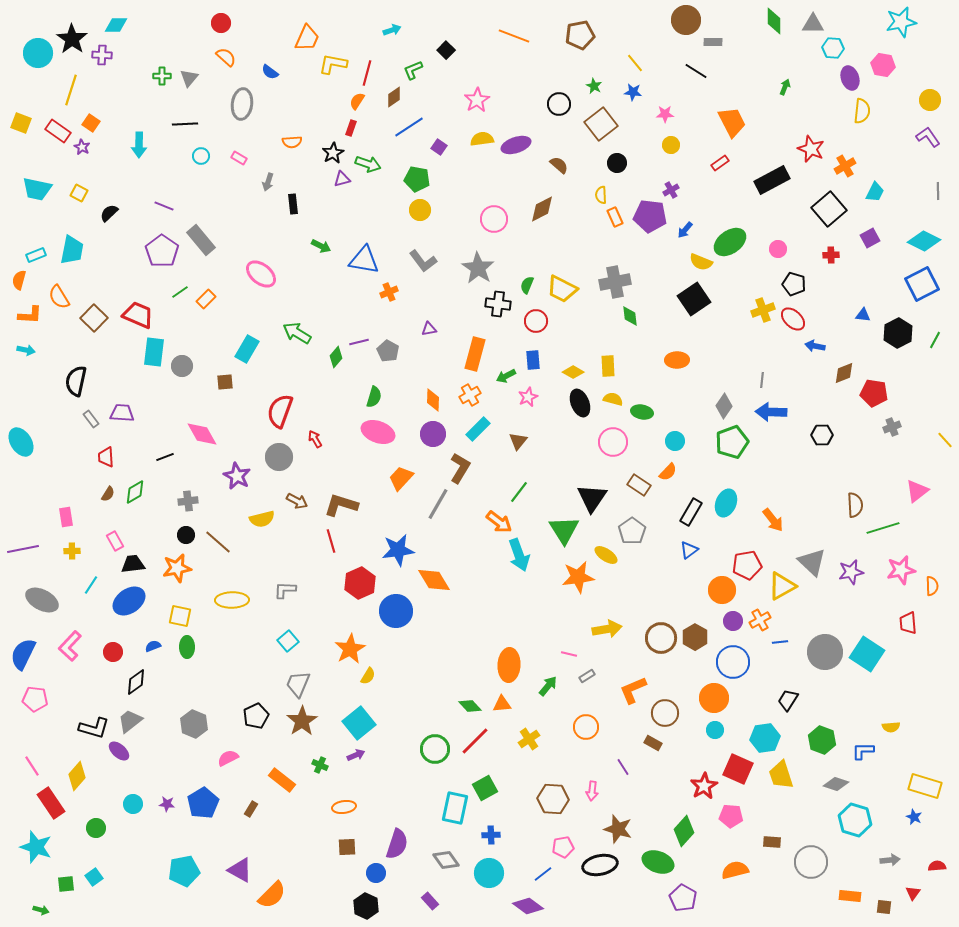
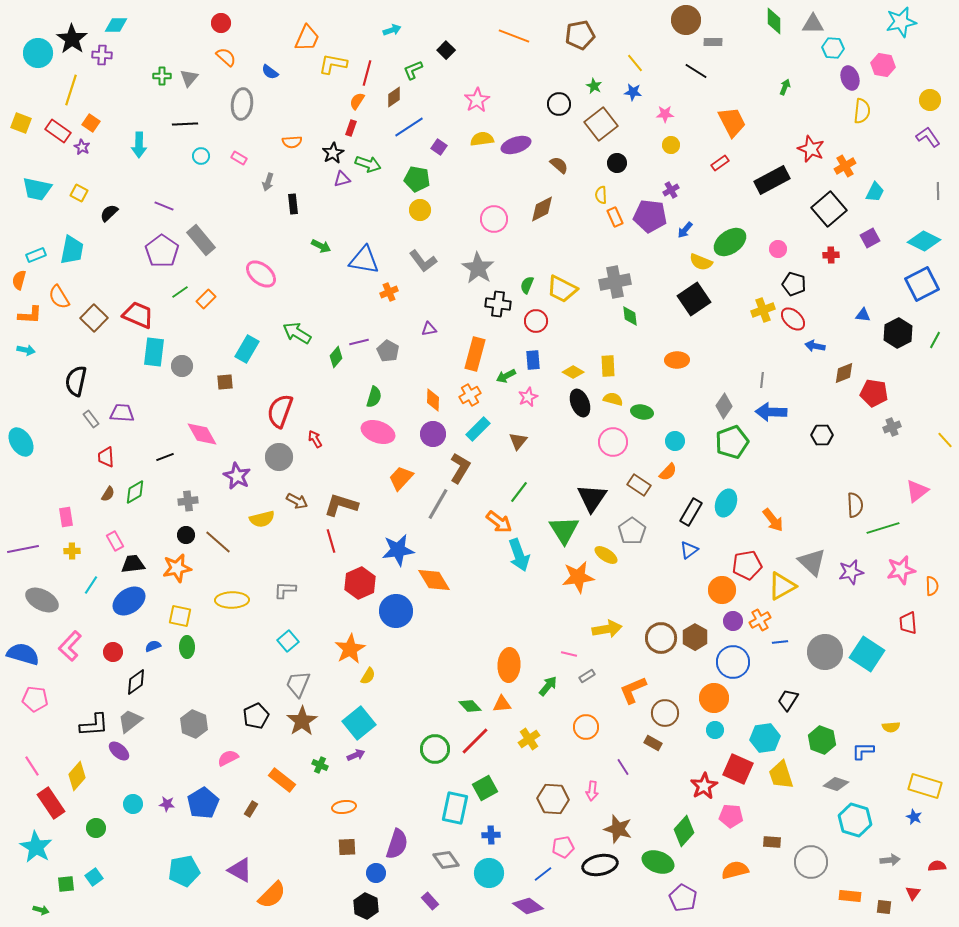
blue semicircle at (23, 654): rotated 80 degrees clockwise
black L-shape at (94, 728): moved 3 px up; rotated 20 degrees counterclockwise
cyan star at (36, 847): rotated 12 degrees clockwise
